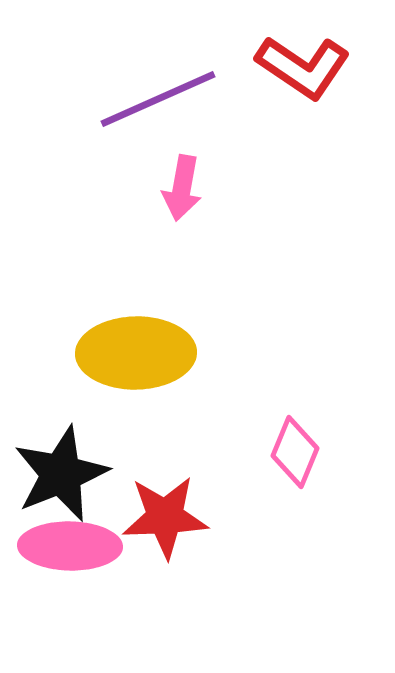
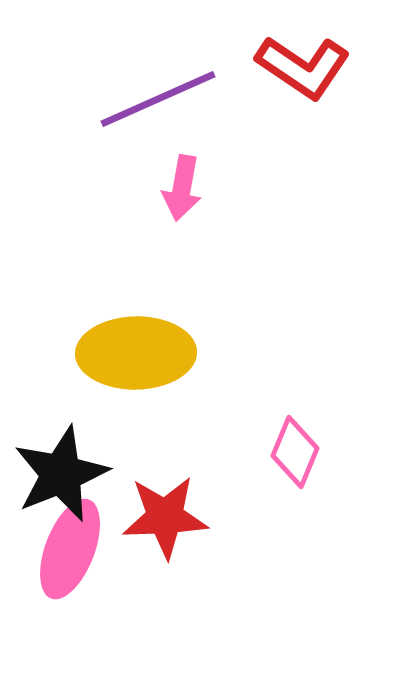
pink ellipse: moved 3 px down; rotated 70 degrees counterclockwise
